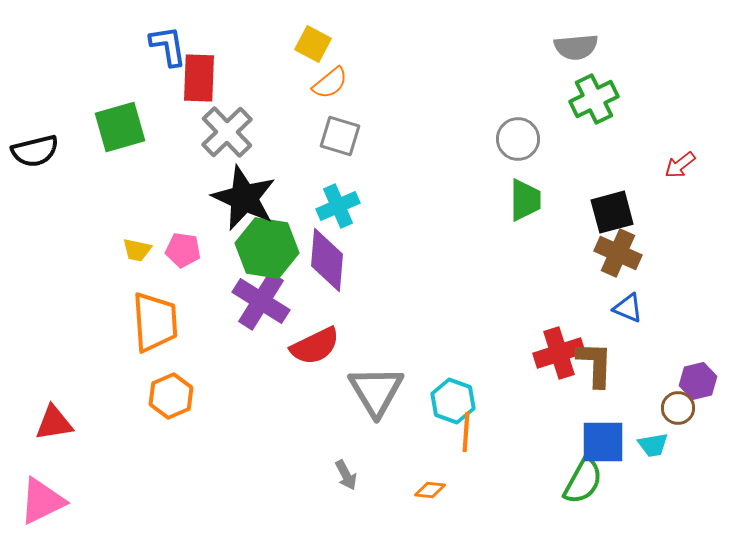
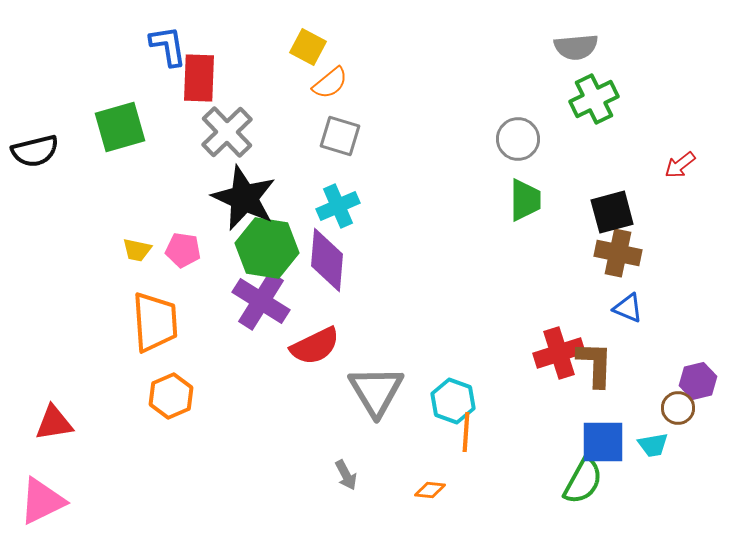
yellow square: moved 5 px left, 3 px down
brown cross: rotated 12 degrees counterclockwise
